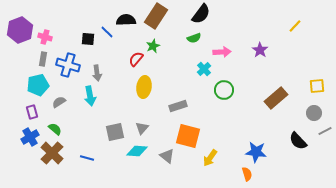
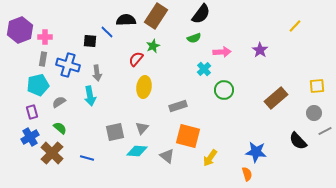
pink cross at (45, 37): rotated 16 degrees counterclockwise
black square at (88, 39): moved 2 px right, 2 px down
green semicircle at (55, 129): moved 5 px right, 1 px up
